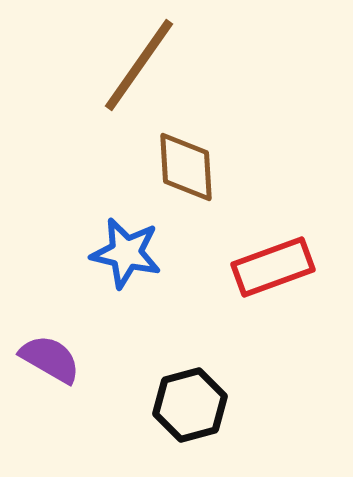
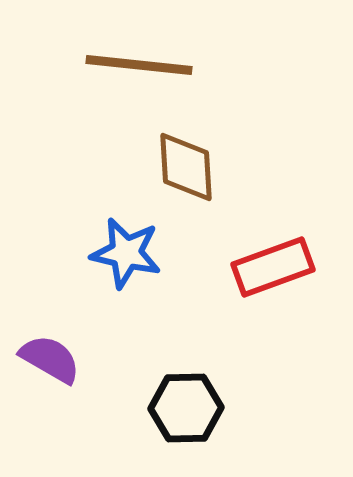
brown line: rotated 61 degrees clockwise
black hexagon: moved 4 px left, 3 px down; rotated 14 degrees clockwise
